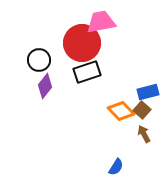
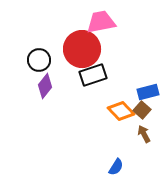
red circle: moved 6 px down
black rectangle: moved 6 px right, 3 px down
